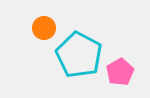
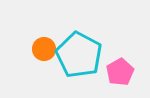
orange circle: moved 21 px down
